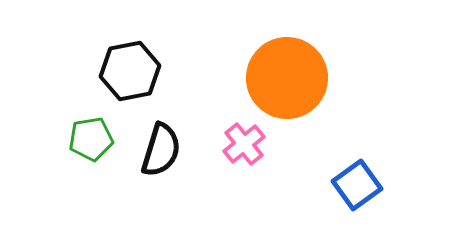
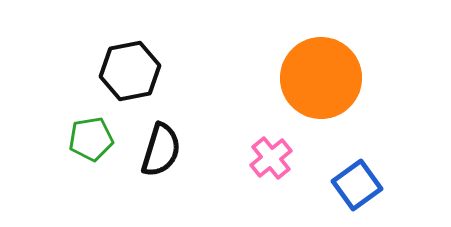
orange circle: moved 34 px right
pink cross: moved 27 px right, 14 px down
